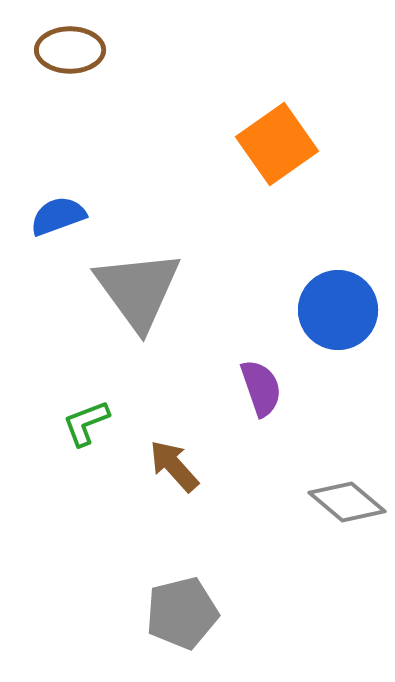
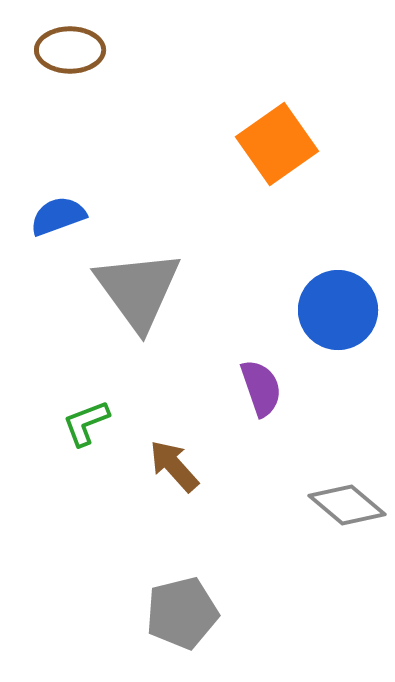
gray diamond: moved 3 px down
